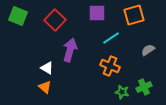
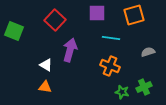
green square: moved 4 px left, 15 px down
cyan line: rotated 42 degrees clockwise
gray semicircle: moved 2 px down; rotated 16 degrees clockwise
white triangle: moved 1 px left, 3 px up
orange triangle: rotated 32 degrees counterclockwise
